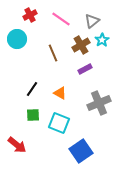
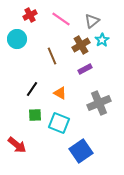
brown line: moved 1 px left, 3 px down
green square: moved 2 px right
